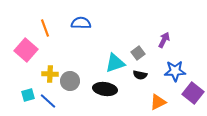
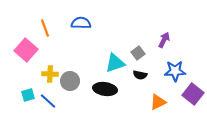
purple square: moved 1 px down
